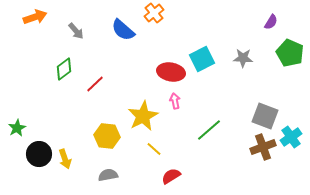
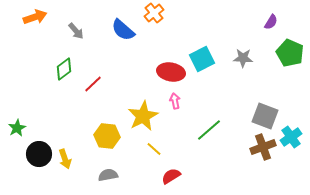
red line: moved 2 px left
